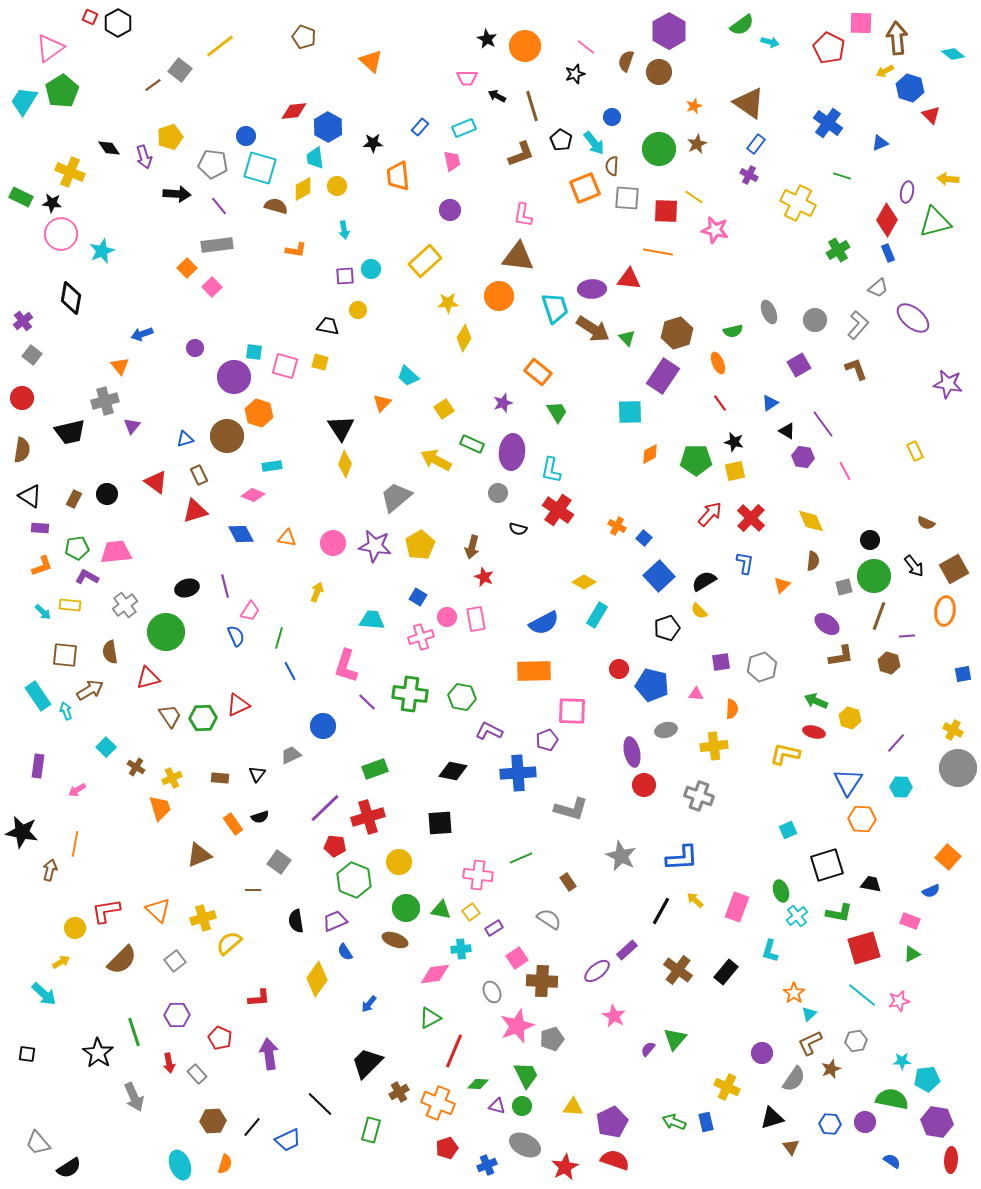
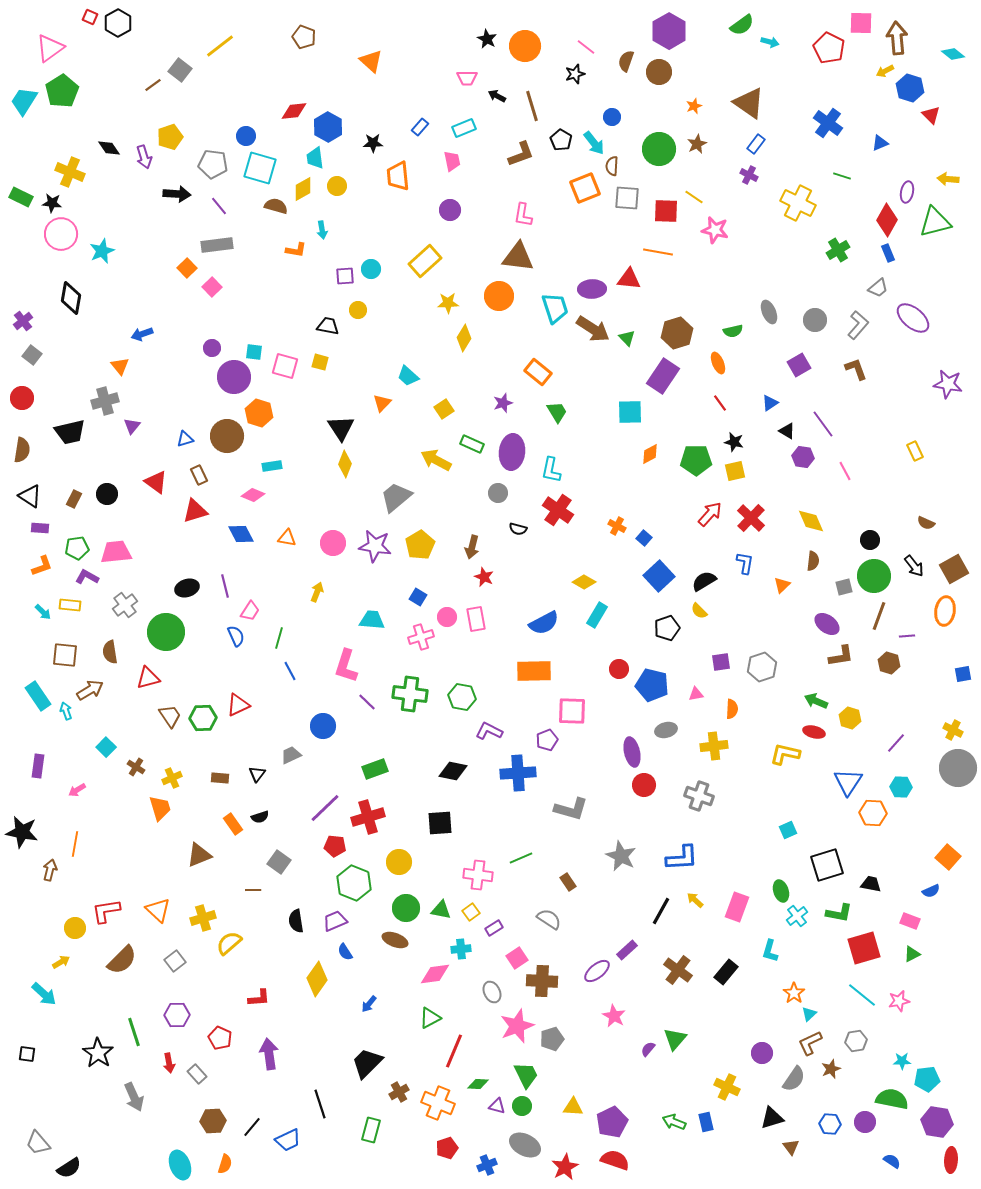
cyan arrow at (344, 230): moved 22 px left
purple circle at (195, 348): moved 17 px right
pink triangle at (696, 694): rotated 14 degrees counterclockwise
orange hexagon at (862, 819): moved 11 px right, 6 px up
green hexagon at (354, 880): moved 3 px down
black line at (320, 1104): rotated 28 degrees clockwise
